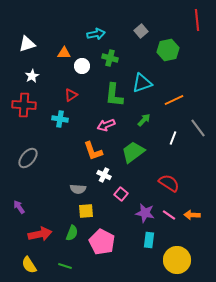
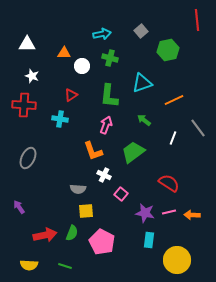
cyan arrow: moved 6 px right
white triangle: rotated 18 degrees clockwise
white star: rotated 24 degrees counterclockwise
green L-shape: moved 5 px left, 1 px down
green arrow: rotated 96 degrees counterclockwise
pink arrow: rotated 132 degrees clockwise
gray ellipse: rotated 15 degrees counterclockwise
pink line: moved 3 px up; rotated 48 degrees counterclockwise
red arrow: moved 5 px right, 1 px down
yellow semicircle: rotated 54 degrees counterclockwise
